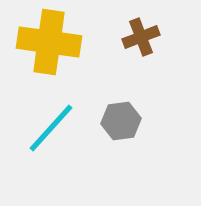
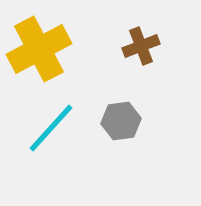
brown cross: moved 9 px down
yellow cross: moved 10 px left, 7 px down; rotated 36 degrees counterclockwise
